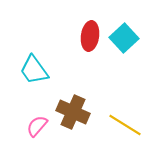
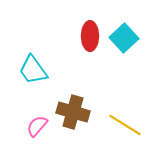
red ellipse: rotated 8 degrees counterclockwise
cyan trapezoid: moved 1 px left
brown cross: rotated 8 degrees counterclockwise
